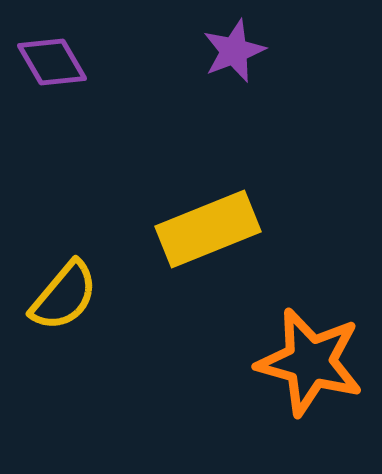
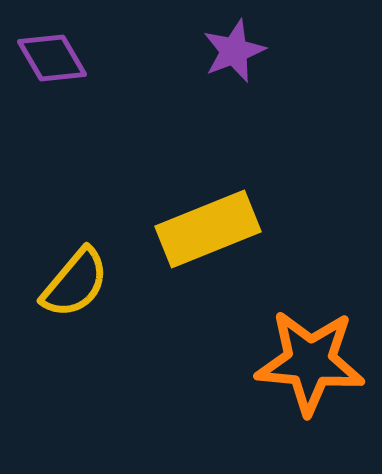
purple diamond: moved 4 px up
yellow semicircle: moved 11 px right, 13 px up
orange star: rotated 10 degrees counterclockwise
